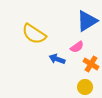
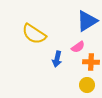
pink semicircle: moved 1 px right
blue arrow: rotated 98 degrees counterclockwise
orange cross: moved 2 px up; rotated 28 degrees counterclockwise
yellow circle: moved 2 px right, 2 px up
